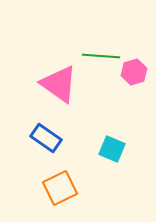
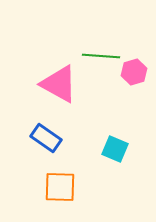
pink triangle: rotated 6 degrees counterclockwise
cyan square: moved 3 px right
orange square: moved 1 px up; rotated 28 degrees clockwise
